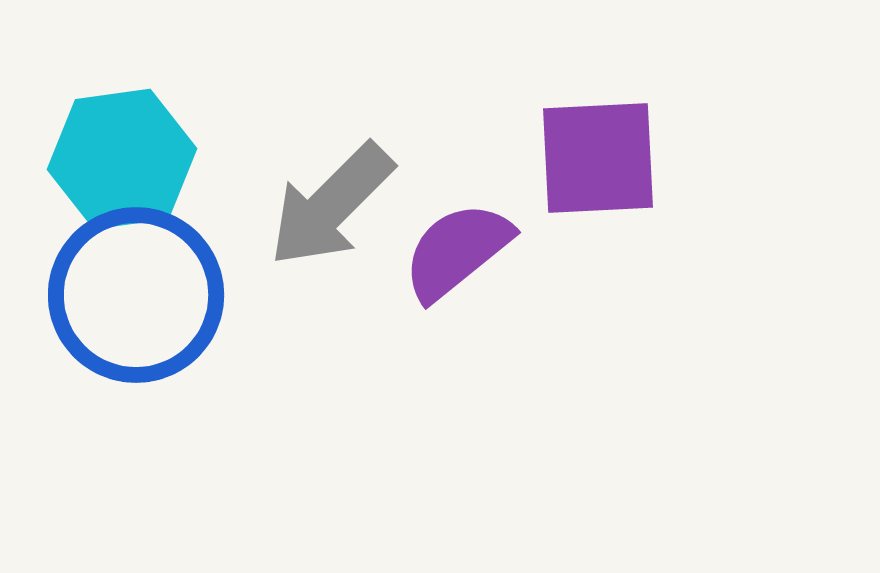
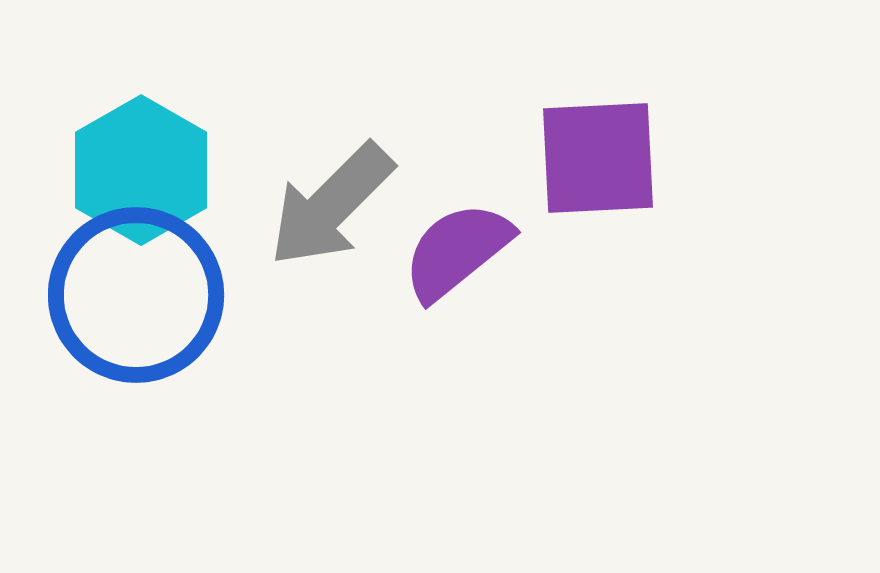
cyan hexagon: moved 19 px right, 11 px down; rotated 22 degrees counterclockwise
